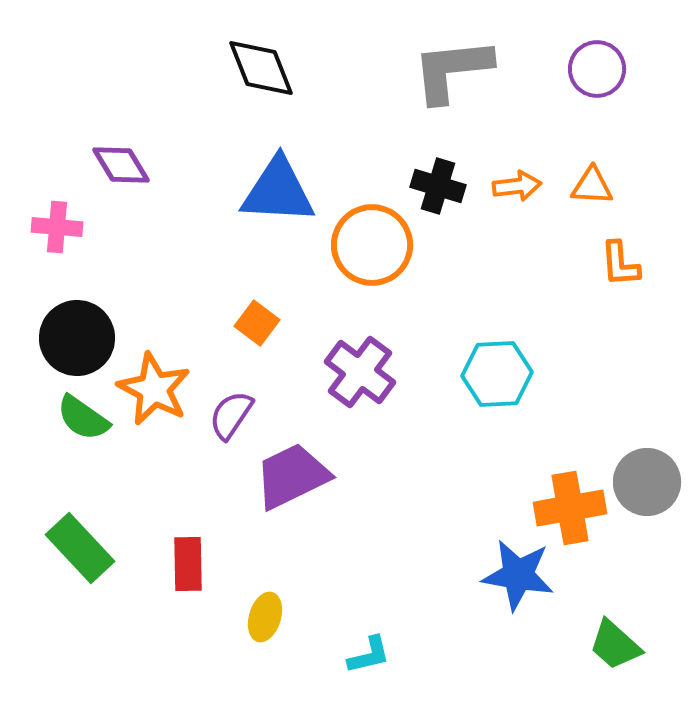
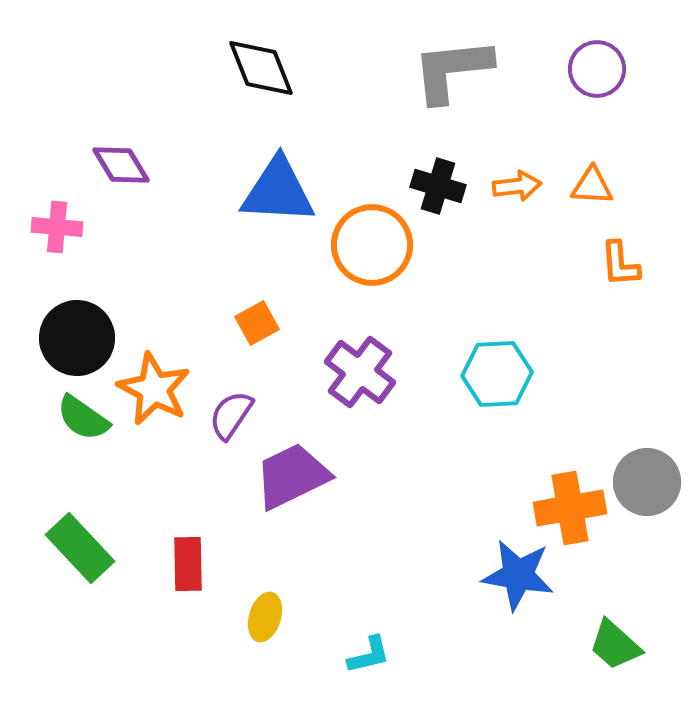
orange square: rotated 24 degrees clockwise
